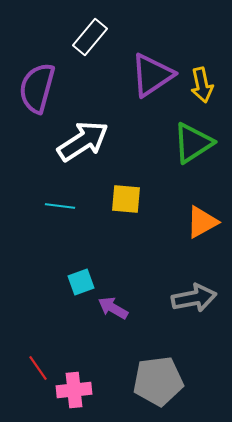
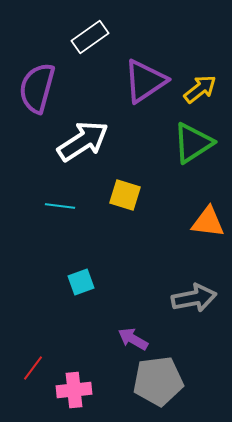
white rectangle: rotated 15 degrees clockwise
purple triangle: moved 7 px left, 6 px down
yellow arrow: moved 2 px left, 4 px down; rotated 116 degrees counterclockwise
yellow square: moved 1 px left, 4 px up; rotated 12 degrees clockwise
orange triangle: moved 6 px right; rotated 36 degrees clockwise
purple arrow: moved 20 px right, 31 px down
red line: moved 5 px left; rotated 72 degrees clockwise
